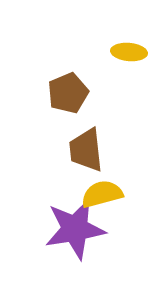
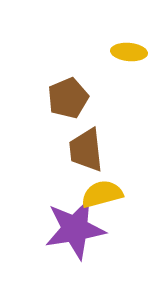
brown pentagon: moved 5 px down
